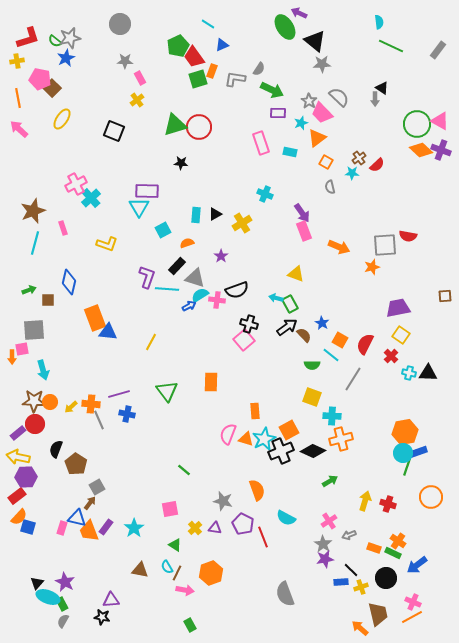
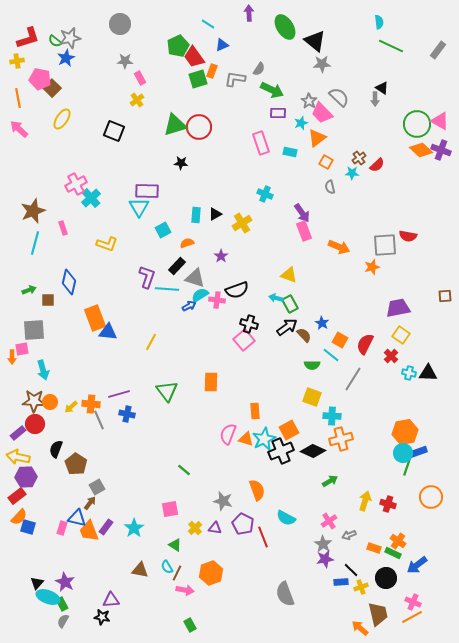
purple arrow at (299, 13): moved 50 px left; rotated 63 degrees clockwise
yellow triangle at (296, 274): moved 7 px left, 1 px down
